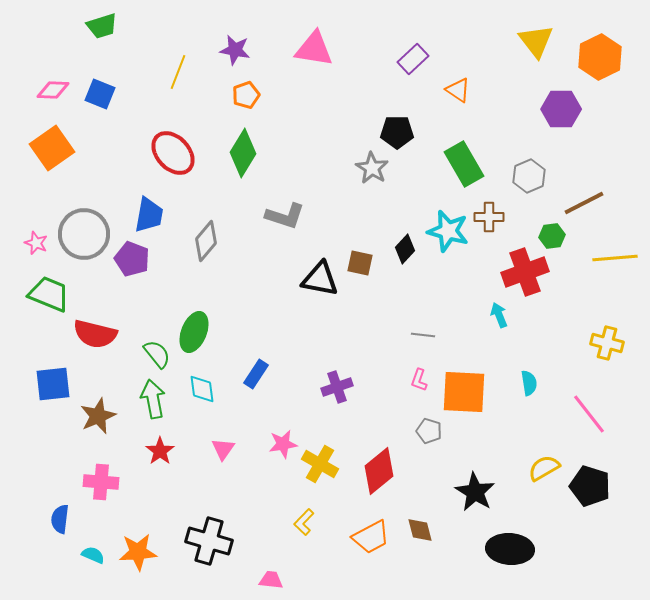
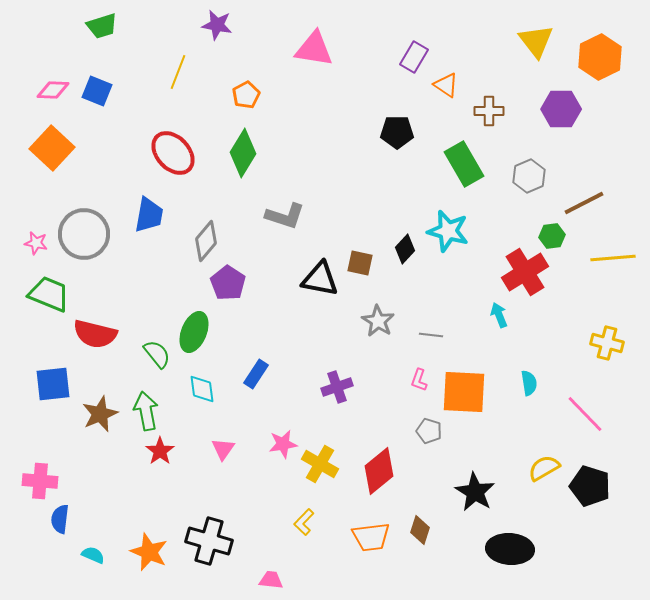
purple star at (235, 50): moved 18 px left, 25 px up
purple rectangle at (413, 59): moved 1 px right, 2 px up; rotated 16 degrees counterclockwise
orange triangle at (458, 90): moved 12 px left, 5 px up
blue square at (100, 94): moved 3 px left, 3 px up
orange pentagon at (246, 95): rotated 8 degrees counterclockwise
orange square at (52, 148): rotated 12 degrees counterclockwise
gray star at (372, 168): moved 6 px right, 153 px down
brown cross at (489, 217): moved 106 px up
pink star at (36, 243): rotated 10 degrees counterclockwise
yellow line at (615, 258): moved 2 px left
purple pentagon at (132, 259): moved 96 px right, 24 px down; rotated 12 degrees clockwise
red cross at (525, 272): rotated 12 degrees counterclockwise
gray line at (423, 335): moved 8 px right
green arrow at (153, 399): moved 7 px left, 12 px down
pink line at (589, 414): moved 4 px left; rotated 6 degrees counterclockwise
brown star at (98, 416): moved 2 px right, 2 px up
pink cross at (101, 482): moved 61 px left, 1 px up
brown diamond at (420, 530): rotated 32 degrees clockwise
orange trapezoid at (371, 537): rotated 21 degrees clockwise
orange star at (138, 552): moved 11 px right; rotated 27 degrees clockwise
